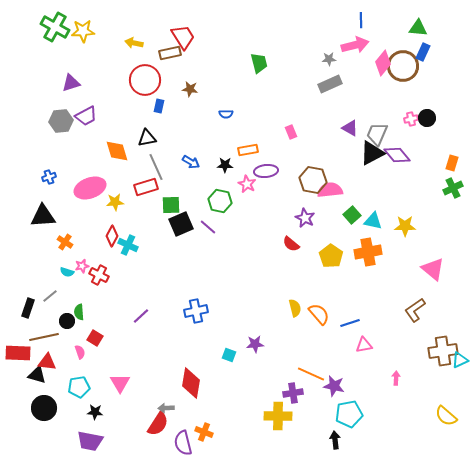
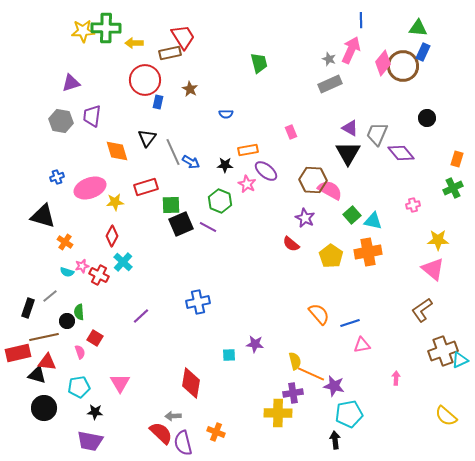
green cross at (55, 27): moved 51 px right, 1 px down; rotated 28 degrees counterclockwise
yellow arrow at (134, 43): rotated 12 degrees counterclockwise
pink arrow at (355, 45): moved 4 px left, 5 px down; rotated 52 degrees counterclockwise
gray star at (329, 59): rotated 24 degrees clockwise
brown star at (190, 89): rotated 21 degrees clockwise
blue rectangle at (159, 106): moved 1 px left, 4 px up
purple trapezoid at (86, 116): moved 6 px right; rotated 125 degrees clockwise
pink cross at (411, 119): moved 2 px right, 86 px down
gray hexagon at (61, 121): rotated 15 degrees clockwise
black triangle at (147, 138): rotated 42 degrees counterclockwise
black triangle at (372, 153): moved 24 px left; rotated 32 degrees counterclockwise
purple diamond at (397, 155): moved 4 px right, 2 px up
orange rectangle at (452, 163): moved 5 px right, 4 px up
gray line at (156, 167): moved 17 px right, 15 px up
purple ellipse at (266, 171): rotated 45 degrees clockwise
blue cross at (49, 177): moved 8 px right
brown hexagon at (313, 180): rotated 8 degrees counterclockwise
pink semicircle at (330, 190): rotated 35 degrees clockwise
green hexagon at (220, 201): rotated 10 degrees clockwise
black triangle at (43, 216): rotated 20 degrees clockwise
yellow star at (405, 226): moved 33 px right, 14 px down
purple line at (208, 227): rotated 12 degrees counterclockwise
cyan cross at (128, 245): moved 5 px left, 17 px down; rotated 18 degrees clockwise
yellow semicircle at (295, 308): moved 53 px down
brown L-shape at (415, 310): moved 7 px right
blue cross at (196, 311): moved 2 px right, 9 px up
purple star at (255, 344): rotated 12 degrees clockwise
pink triangle at (364, 345): moved 2 px left
brown cross at (443, 351): rotated 12 degrees counterclockwise
red rectangle at (18, 353): rotated 15 degrees counterclockwise
cyan square at (229, 355): rotated 24 degrees counterclockwise
gray arrow at (166, 408): moved 7 px right, 8 px down
yellow cross at (278, 416): moved 3 px up
red semicircle at (158, 424): moved 3 px right, 9 px down; rotated 80 degrees counterclockwise
orange cross at (204, 432): moved 12 px right
